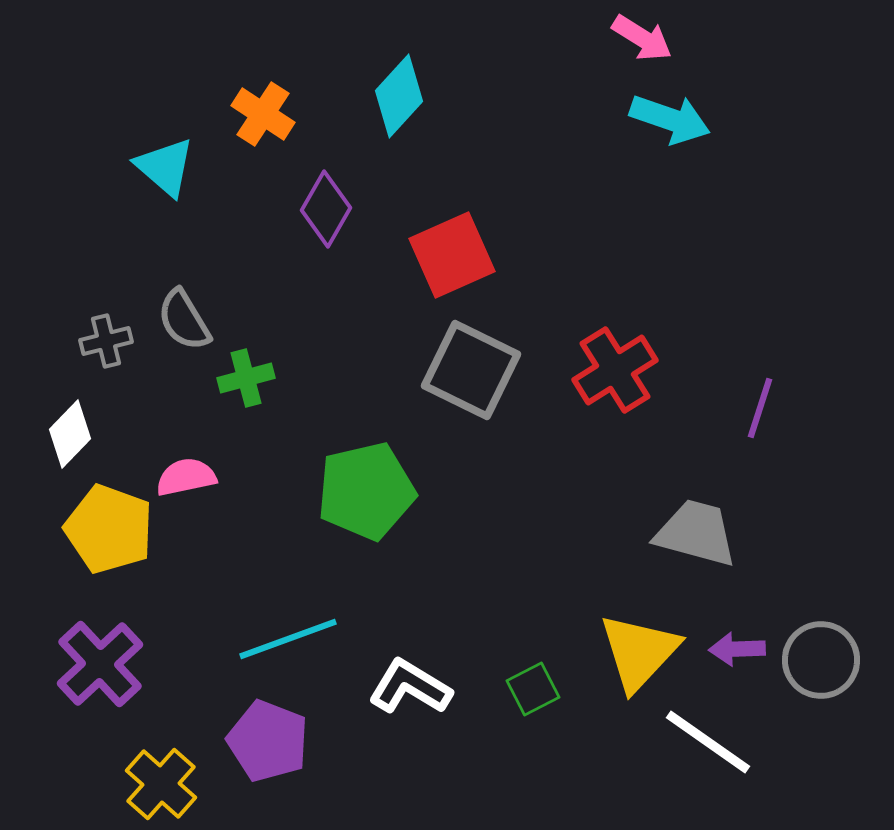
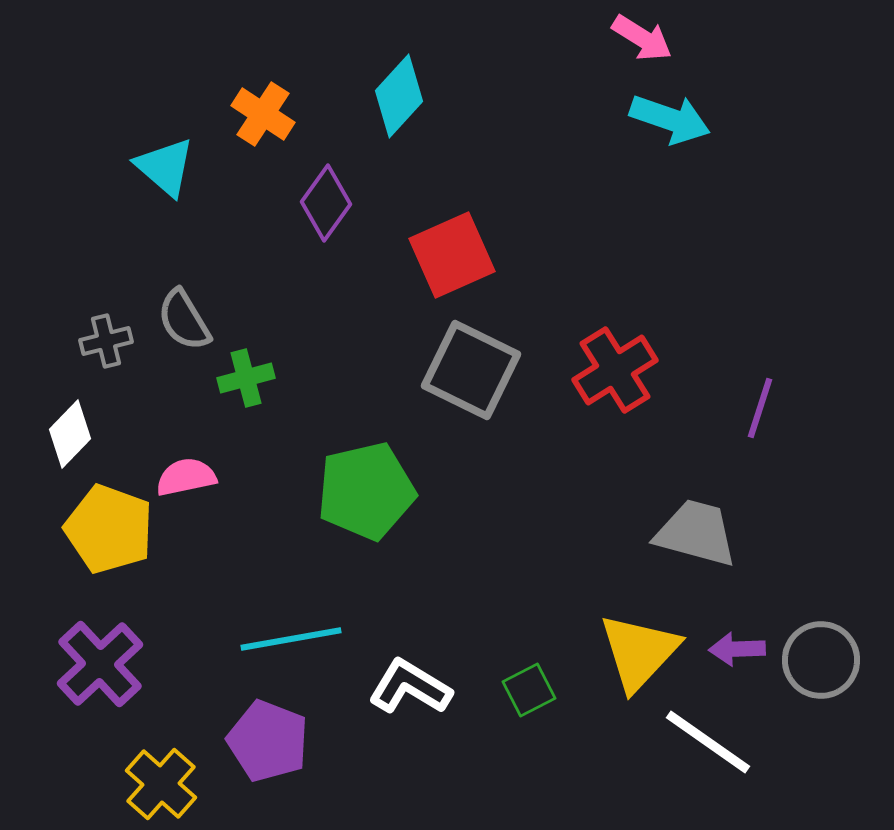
purple diamond: moved 6 px up; rotated 6 degrees clockwise
cyan line: moved 3 px right; rotated 10 degrees clockwise
green square: moved 4 px left, 1 px down
